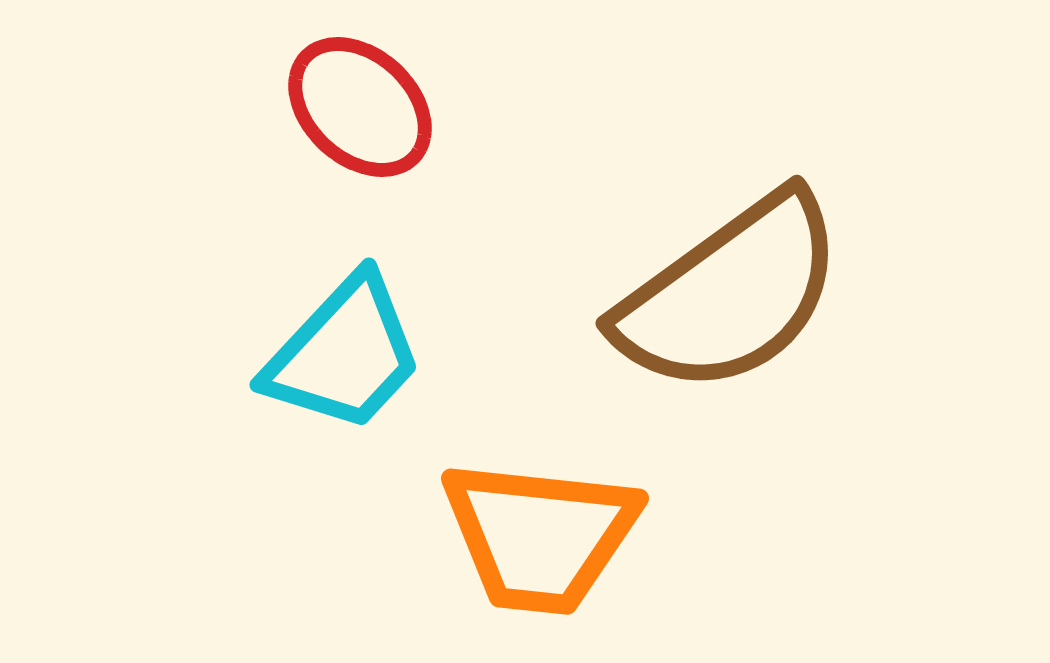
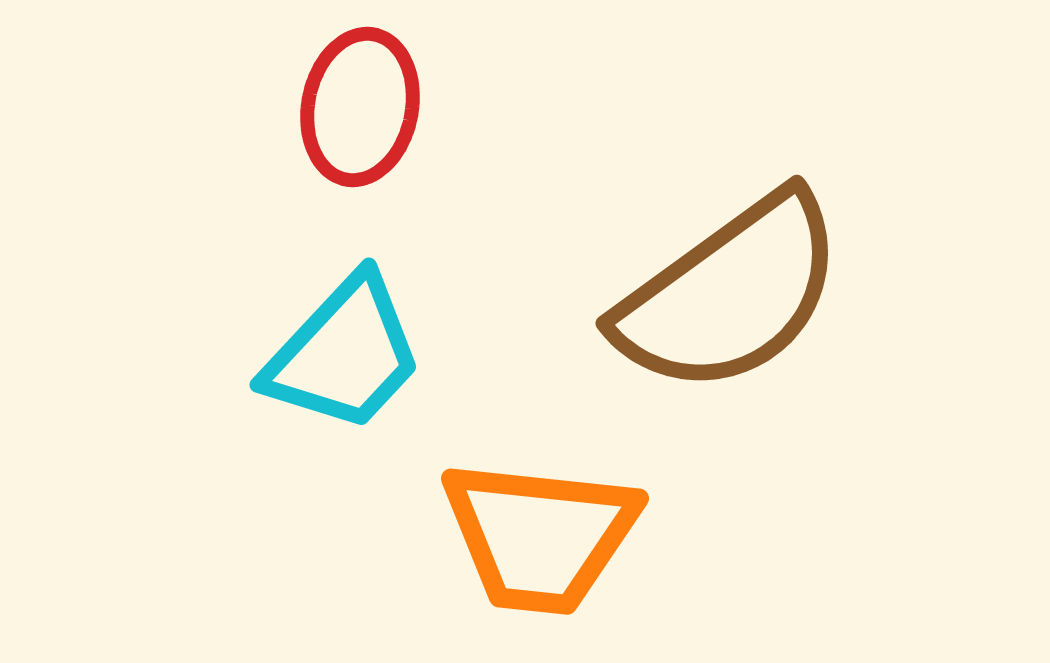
red ellipse: rotated 58 degrees clockwise
